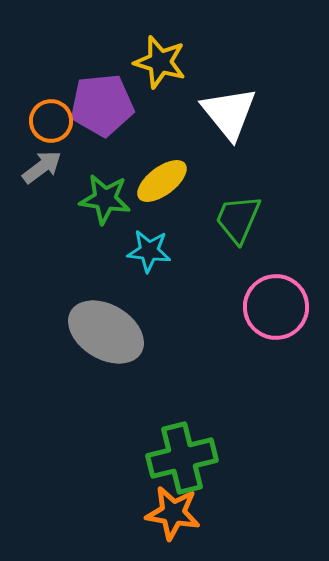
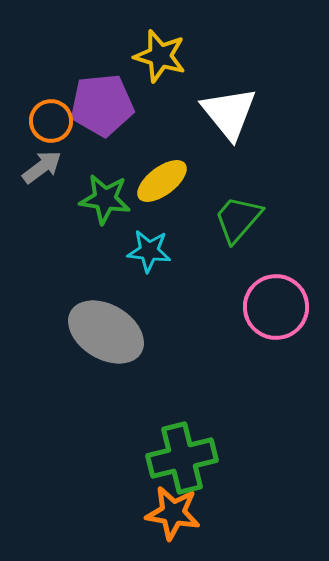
yellow star: moved 6 px up
green trapezoid: rotated 18 degrees clockwise
